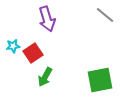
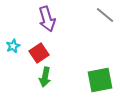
cyan star: rotated 16 degrees counterclockwise
red square: moved 6 px right
green arrow: rotated 18 degrees counterclockwise
